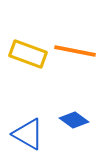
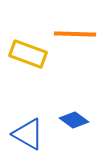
orange line: moved 17 px up; rotated 9 degrees counterclockwise
